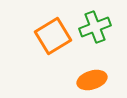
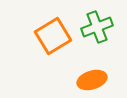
green cross: moved 2 px right
